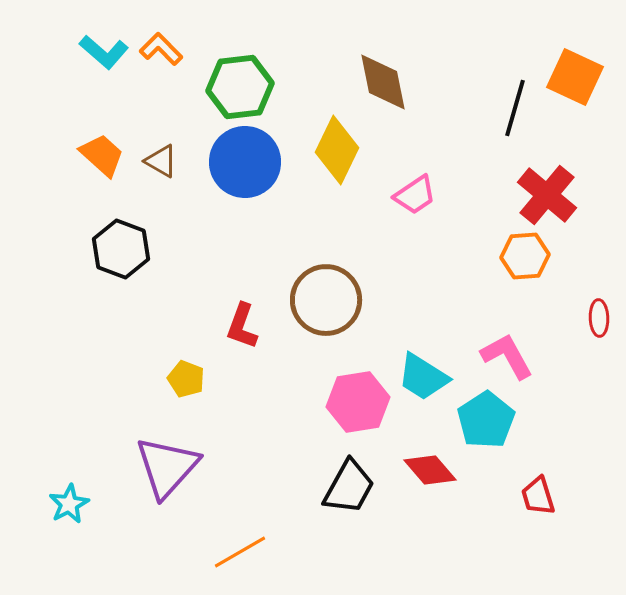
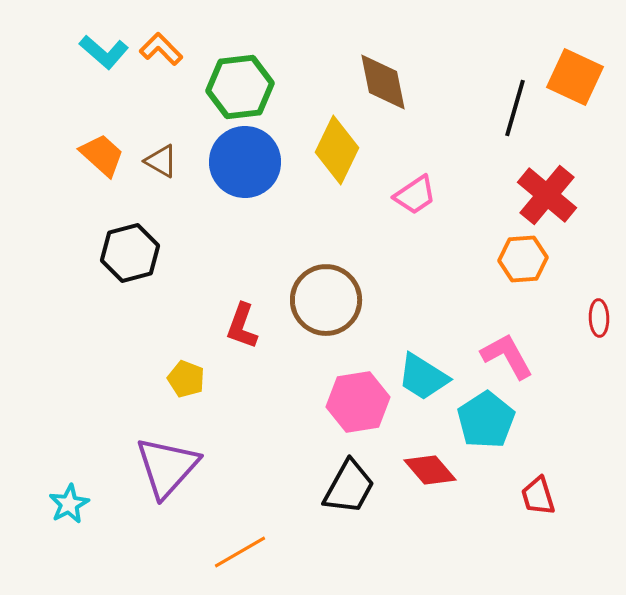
black hexagon: moved 9 px right, 4 px down; rotated 24 degrees clockwise
orange hexagon: moved 2 px left, 3 px down
